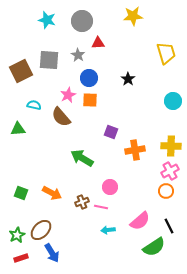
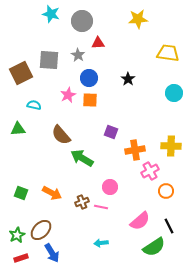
yellow star: moved 5 px right, 3 px down
cyan star: moved 4 px right, 6 px up
yellow trapezoid: moved 2 px right; rotated 65 degrees counterclockwise
brown square: moved 2 px down
cyan circle: moved 1 px right, 8 px up
brown semicircle: moved 18 px down
pink cross: moved 20 px left
cyan arrow: moved 7 px left, 13 px down
